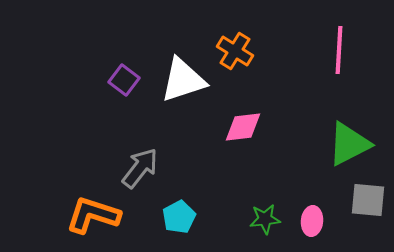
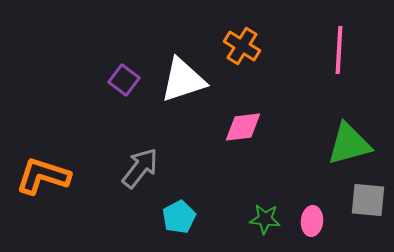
orange cross: moved 7 px right, 5 px up
green triangle: rotated 12 degrees clockwise
orange L-shape: moved 50 px left, 39 px up
green star: rotated 12 degrees clockwise
